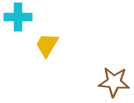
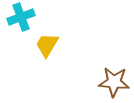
cyan cross: moved 3 px right; rotated 20 degrees counterclockwise
